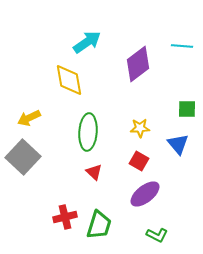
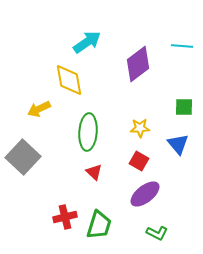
green square: moved 3 px left, 2 px up
yellow arrow: moved 10 px right, 9 px up
green L-shape: moved 2 px up
